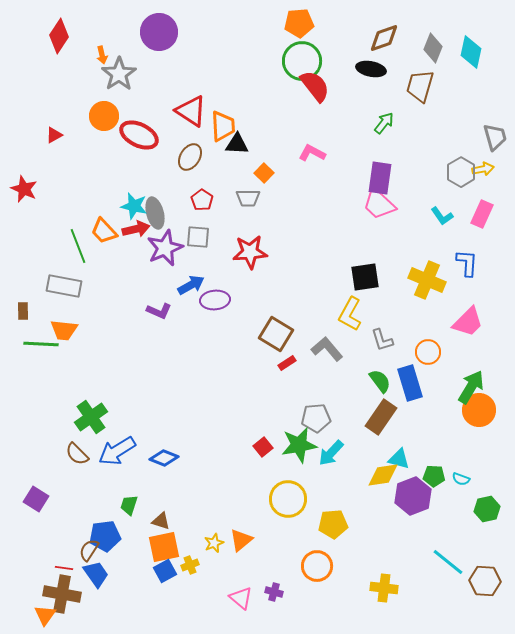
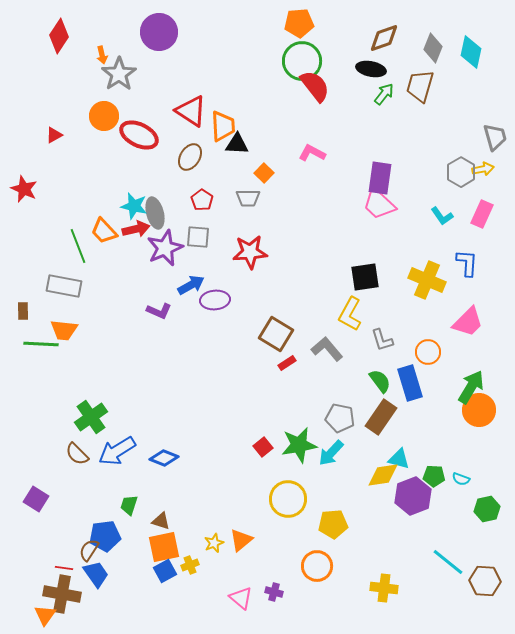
green arrow at (384, 123): moved 29 px up
gray pentagon at (316, 418): moved 24 px right; rotated 16 degrees clockwise
